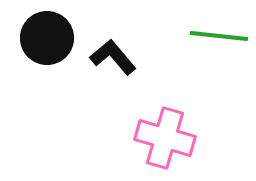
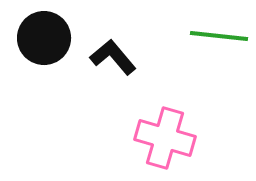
black circle: moved 3 px left
